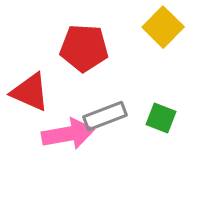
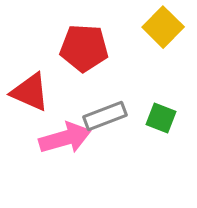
pink arrow: moved 3 px left, 4 px down; rotated 6 degrees counterclockwise
